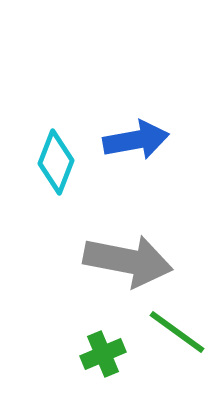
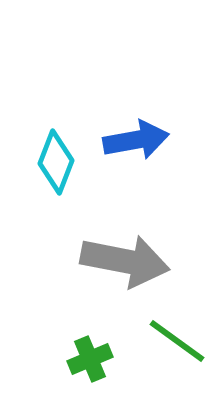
gray arrow: moved 3 px left
green line: moved 9 px down
green cross: moved 13 px left, 5 px down
